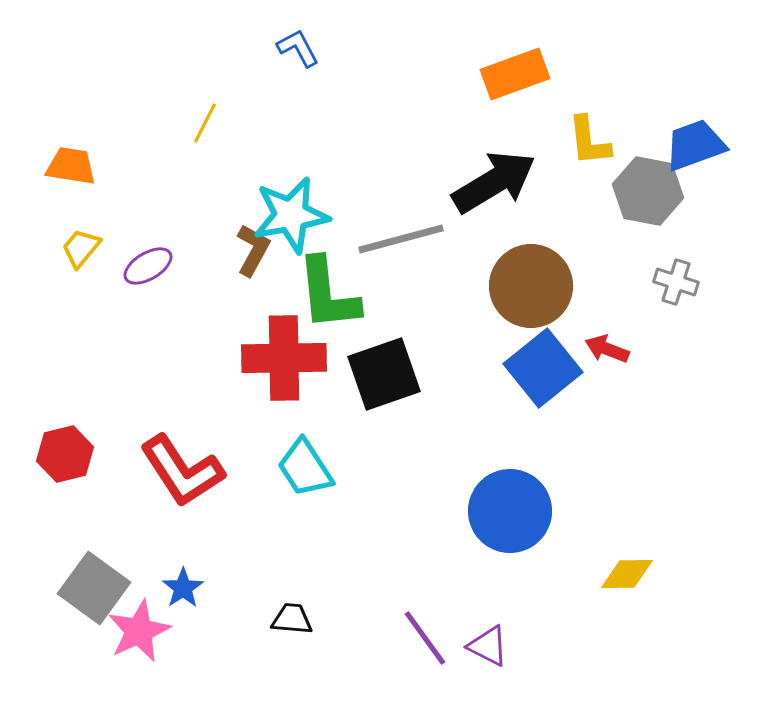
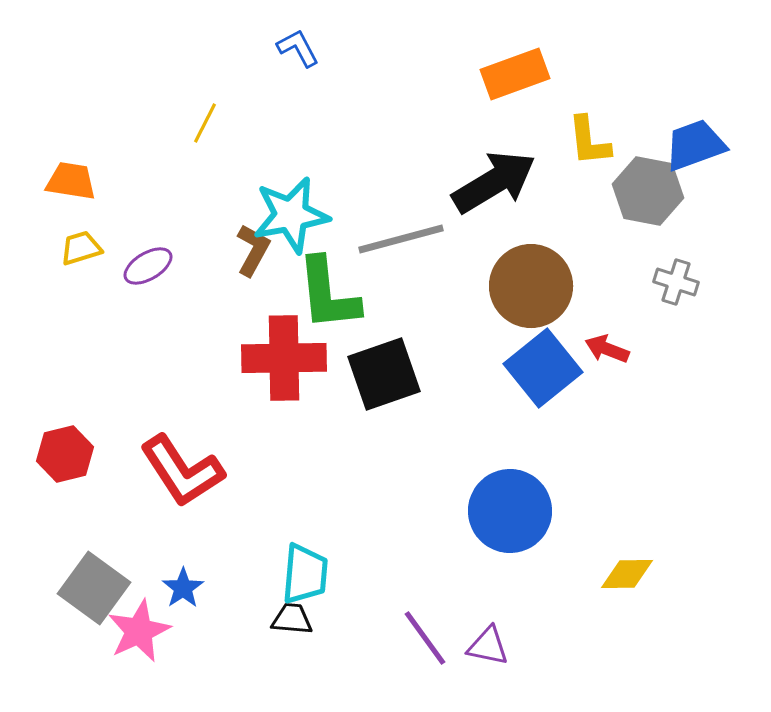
orange trapezoid: moved 15 px down
yellow trapezoid: rotated 33 degrees clockwise
cyan trapezoid: moved 106 px down; rotated 142 degrees counterclockwise
purple triangle: rotated 15 degrees counterclockwise
